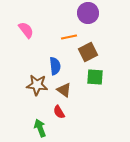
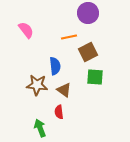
red semicircle: rotated 24 degrees clockwise
